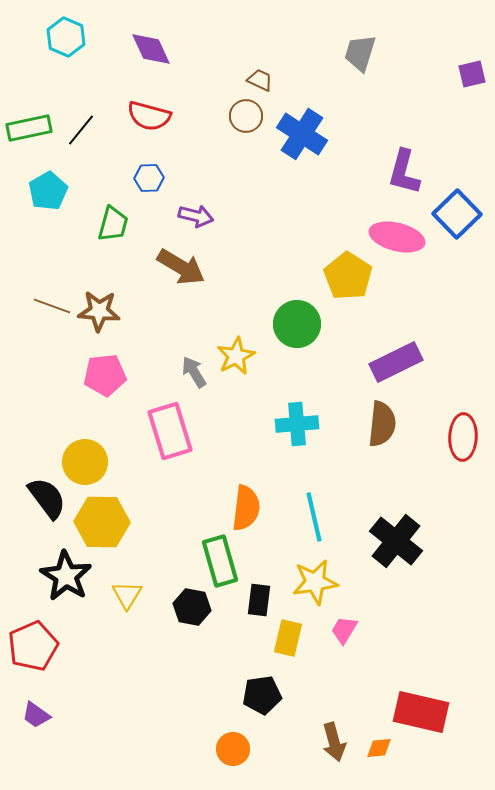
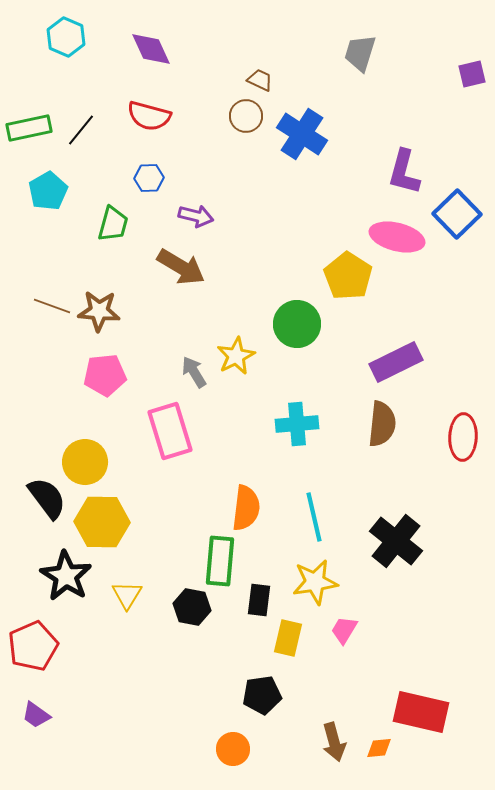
green rectangle at (220, 561): rotated 21 degrees clockwise
